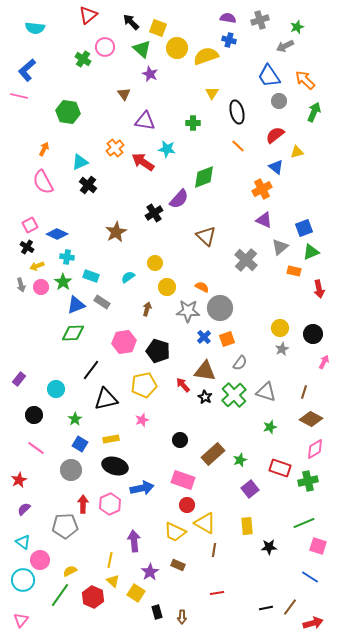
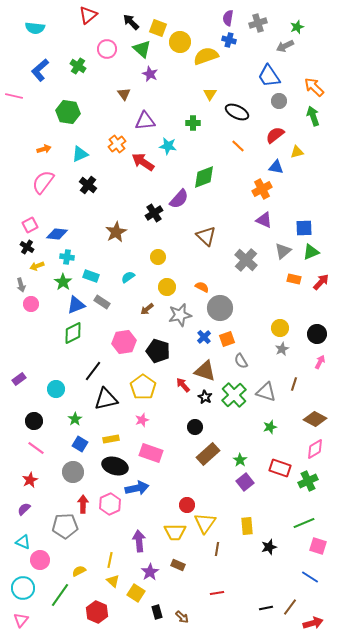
purple semicircle at (228, 18): rotated 91 degrees counterclockwise
gray cross at (260, 20): moved 2 px left, 3 px down
pink circle at (105, 47): moved 2 px right, 2 px down
yellow circle at (177, 48): moved 3 px right, 6 px up
green cross at (83, 59): moved 5 px left, 7 px down
blue L-shape at (27, 70): moved 13 px right
orange arrow at (305, 80): moved 9 px right, 7 px down
yellow triangle at (212, 93): moved 2 px left, 1 px down
pink line at (19, 96): moved 5 px left
black ellipse at (237, 112): rotated 50 degrees counterclockwise
green arrow at (314, 112): moved 1 px left, 4 px down; rotated 42 degrees counterclockwise
purple triangle at (145, 121): rotated 15 degrees counterclockwise
orange cross at (115, 148): moved 2 px right, 4 px up
orange arrow at (44, 149): rotated 48 degrees clockwise
cyan star at (167, 149): moved 1 px right, 3 px up
cyan triangle at (80, 162): moved 8 px up
blue triangle at (276, 167): rotated 28 degrees counterclockwise
pink semicircle at (43, 182): rotated 65 degrees clockwise
blue square at (304, 228): rotated 18 degrees clockwise
blue diamond at (57, 234): rotated 20 degrees counterclockwise
gray triangle at (280, 247): moved 3 px right, 4 px down
yellow circle at (155, 263): moved 3 px right, 6 px up
orange rectangle at (294, 271): moved 8 px down
pink circle at (41, 287): moved 10 px left, 17 px down
red arrow at (319, 289): moved 2 px right, 7 px up; rotated 126 degrees counterclockwise
brown arrow at (147, 309): rotated 144 degrees counterclockwise
gray star at (188, 311): moved 8 px left, 4 px down; rotated 15 degrees counterclockwise
green diamond at (73, 333): rotated 25 degrees counterclockwise
black circle at (313, 334): moved 4 px right
pink arrow at (324, 362): moved 4 px left
gray semicircle at (240, 363): moved 1 px right, 2 px up; rotated 112 degrees clockwise
black line at (91, 370): moved 2 px right, 1 px down
brown triangle at (205, 371): rotated 10 degrees clockwise
purple rectangle at (19, 379): rotated 16 degrees clockwise
yellow pentagon at (144, 385): moved 1 px left, 2 px down; rotated 25 degrees counterclockwise
brown line at (304, 392): moved 10 px left, 8 px up
black circle at (34, 415): moved 6 px down
brown diamond at (311, 419): moved 4 px right
black circle at (180, 440): moved 15 px right, 13 px up
brown rectangle at (213, 454): moved 5 px left
green star at (240, 460): rotated 16 degrees counterclockwise
gray circle at (71, 470): moved 2 px right, 2 px down
red star at (19, 480): moved 11 px right
pink rectangle at (183, 480): moved 32 px left, 27 px up
green cross at (308, 481): rotated 12 degrees counterclockwise
blue arrow at (142, 488): moved 5 px left
purple square at (250, 489): moved 5 px left, 7 px up
yellow triangle at (205, 523): rotated 35 degrees clockwise
yellow trapezoid at (175, 532): rotated 25 degrees counterclockwise
purple arrow at (134, 541): moved 5 px right
cyan triangle at (23, 542): rotated 14 degrees counterclockwise
black star at (269, 547): rotated 14 degrees counterclockwise
brown line at (214, 550): moved 3 px right, 1 px up
yellow semicircle at (70, 571): moved 9 px right
cyan circle at (23, 580): moved 8 px down
red hexagon at (93, 597): moved 4 px right, 15 px down
brown arrow at (182, 617): rotated 48 degrees counterclockwise
